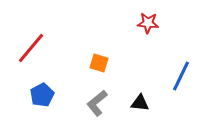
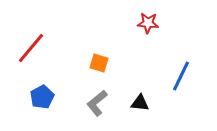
blue pentagon: moved 2 px down
